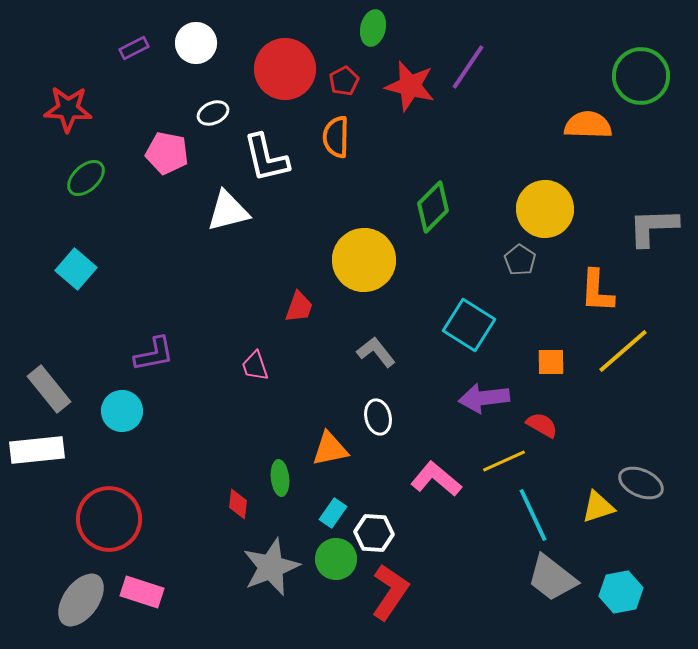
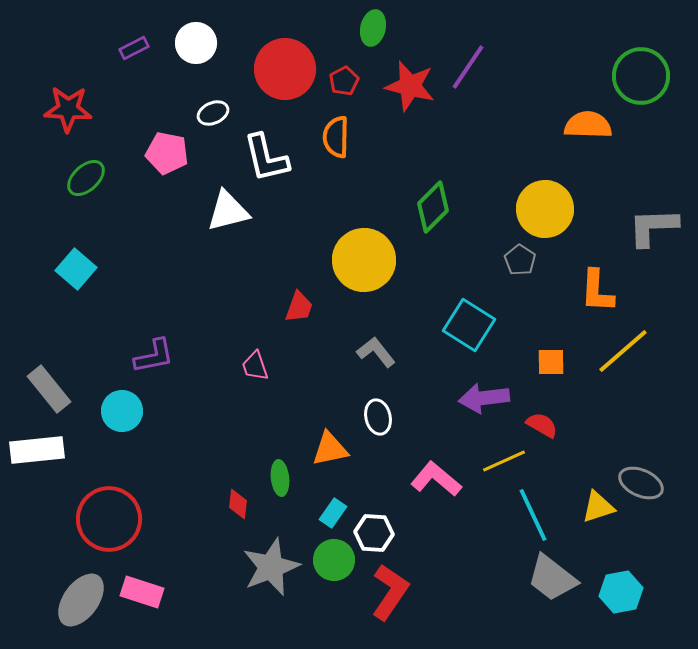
purple L-shape at (154, 354): moved 2 px down
green circle at (336, 559): moved 2 px left, 1 px down
